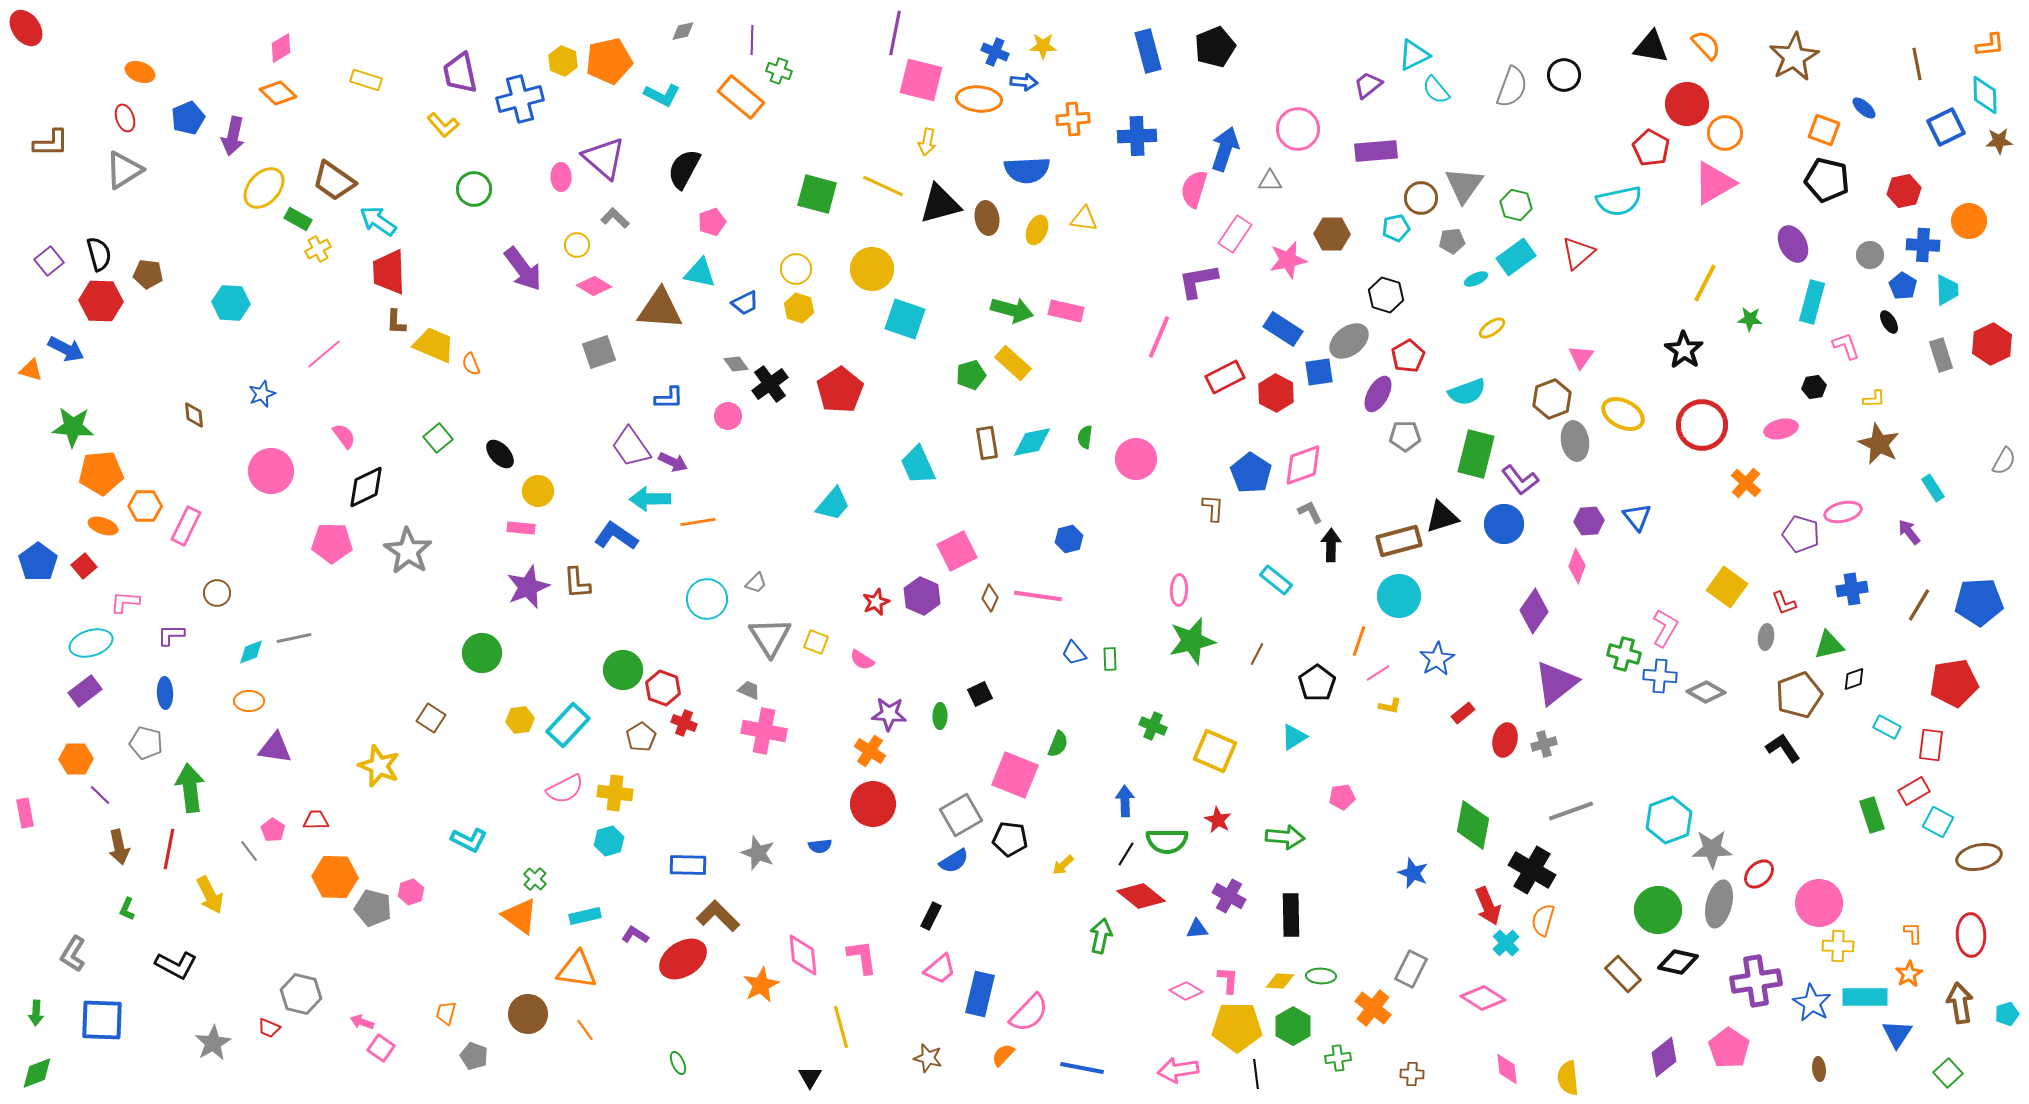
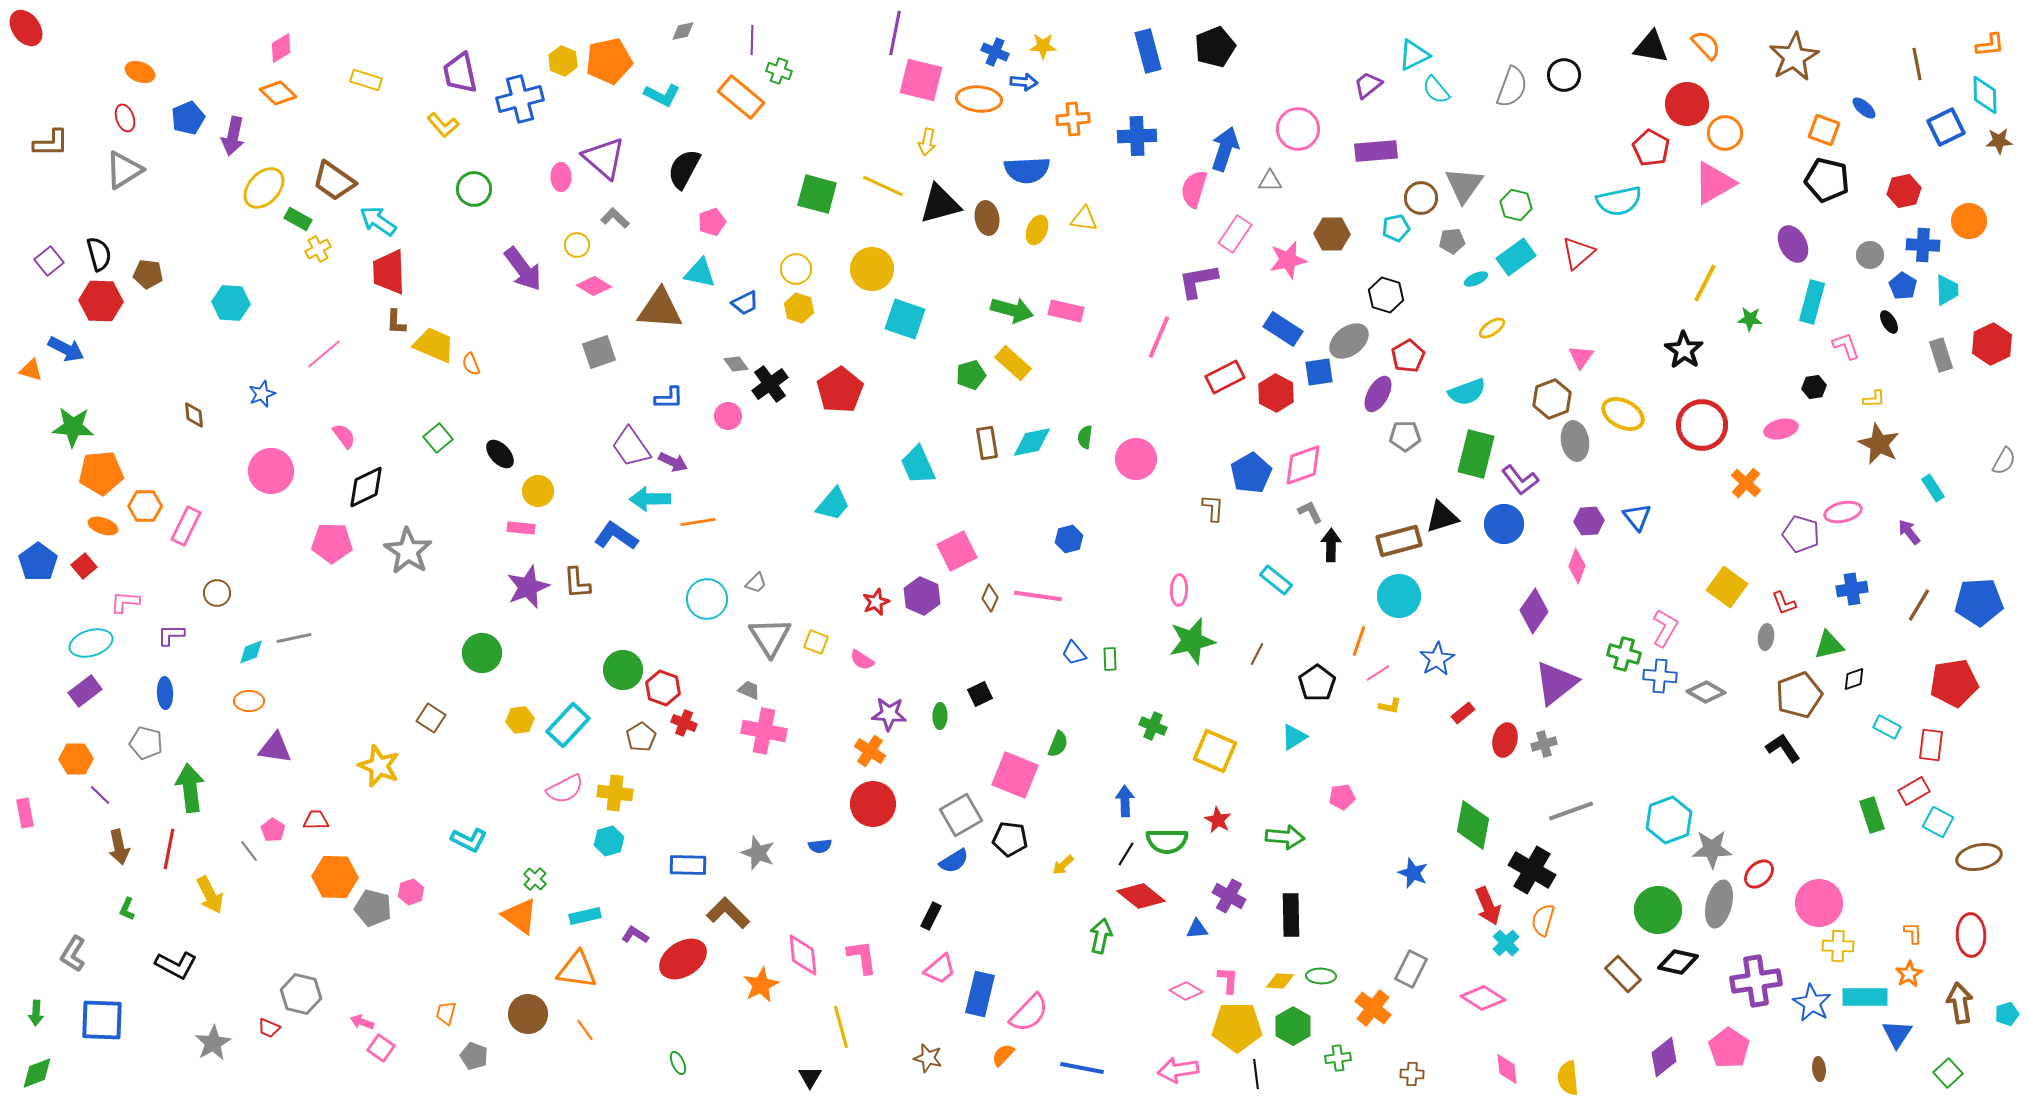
blue pentagon at (1251, 473): rotated 9 degrees clockwise
brown L-shape at (718, 916): moved 10 px right, 3 px up
